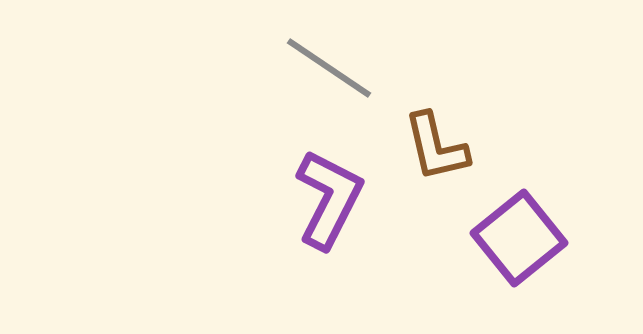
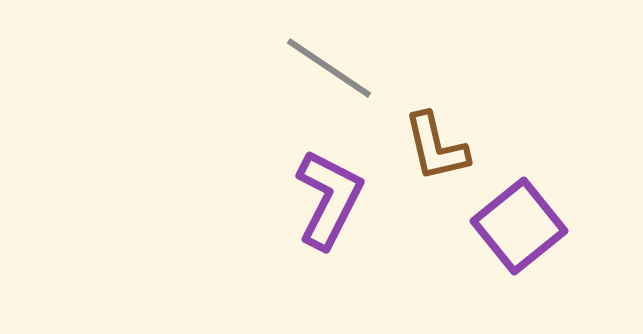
purple square: moved 12 px up
